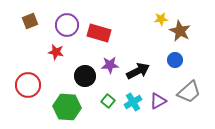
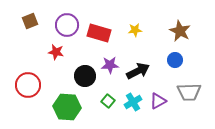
yellow star: moved 26 px left, 11 px down
gray trapezoid: rotated 40 degrees clockwise
